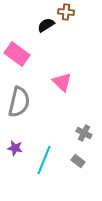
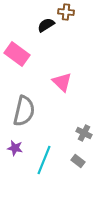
gray semicircle: moved 5 px right, 9 px down
